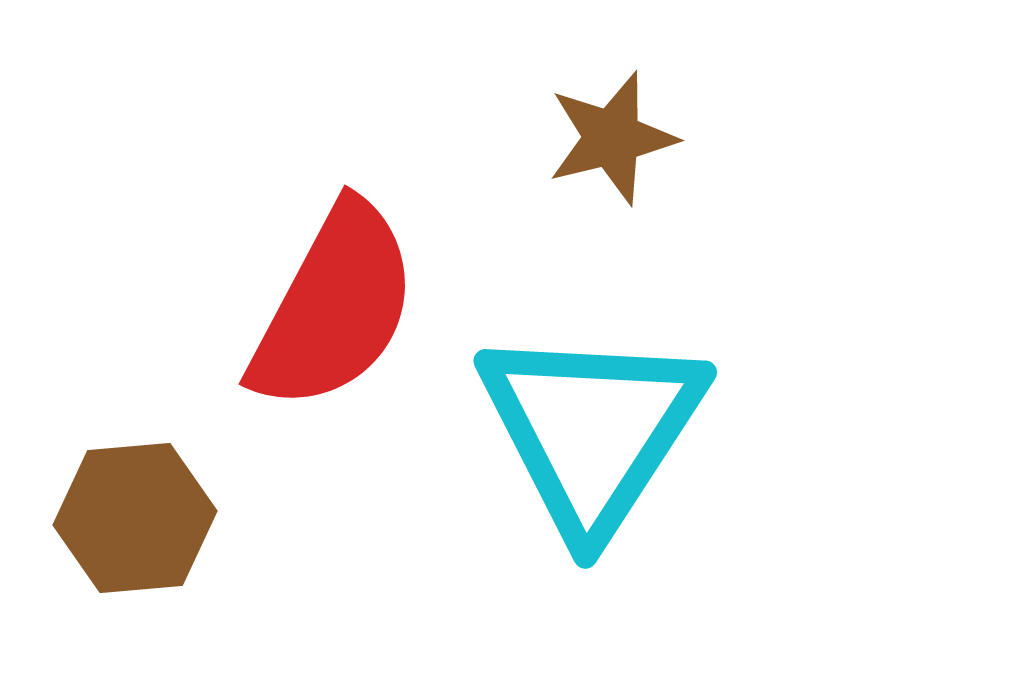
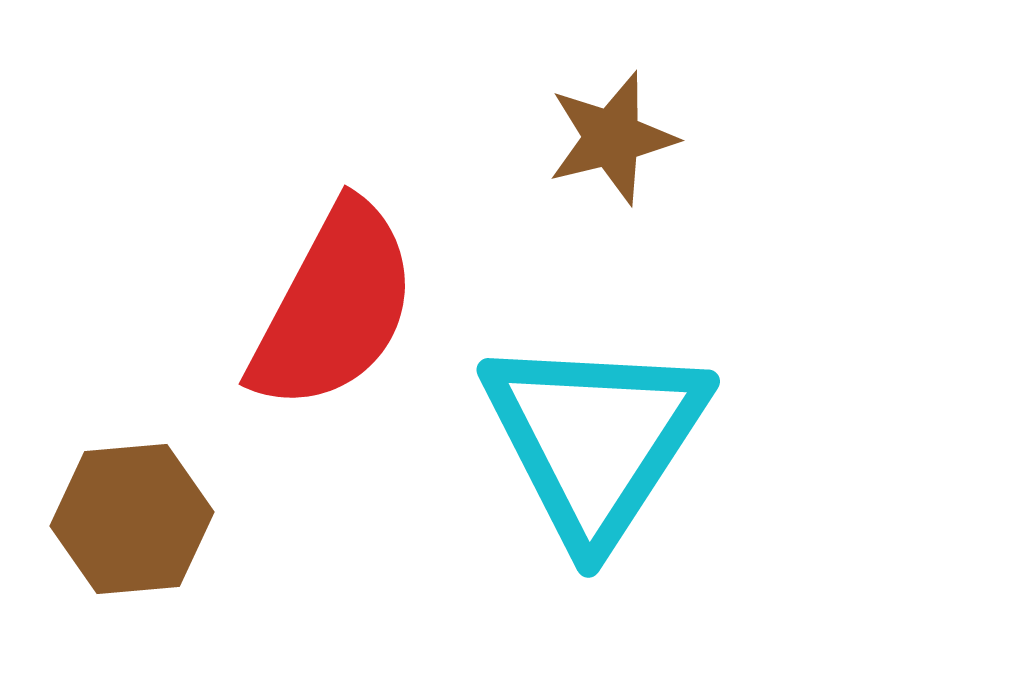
cyan triangle: moved 3 px right, 9 px down
brown hexagon: moved 3 px left, 1 px down
